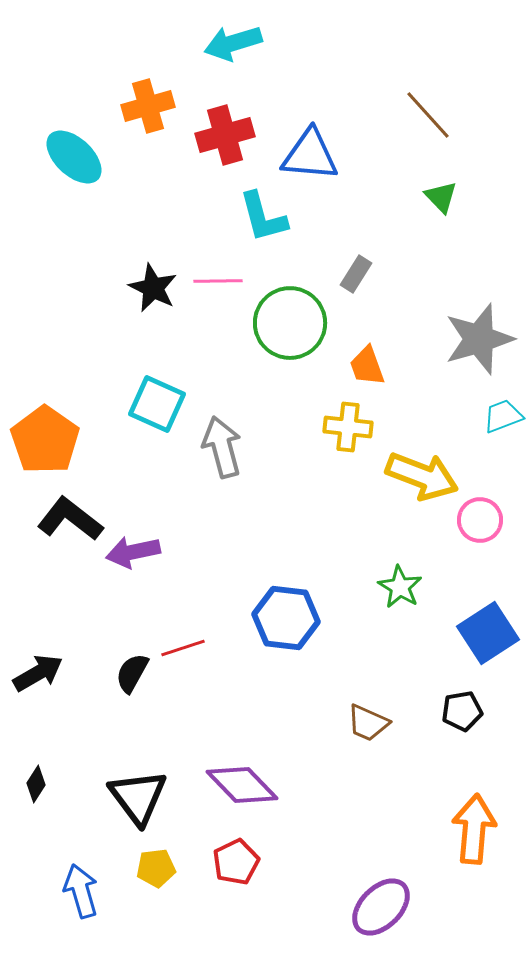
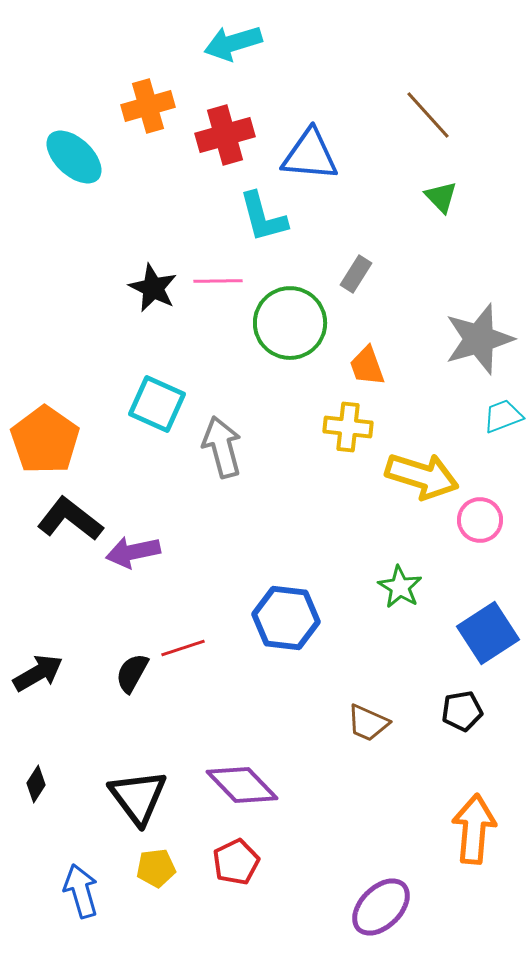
yellow arrow: rotated 4 degrees counterclockwise
